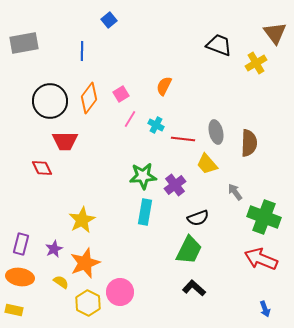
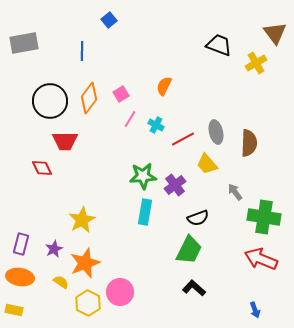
red line: rotated 35 degrees counterclockwise
green cross: rotated 12 degrees counterclockwise
blue arrow: moved 10 px left, 1 px down
